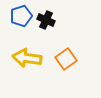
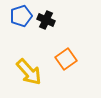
yellow arrow: moved 2 px right, 14 px down; rotated 140 degrees counterclockwise
